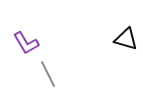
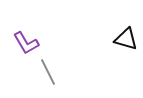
gray line: moved 2 px up
